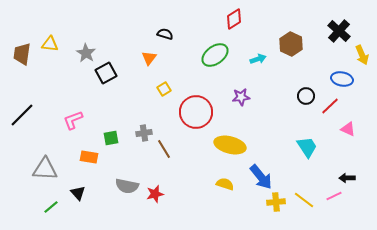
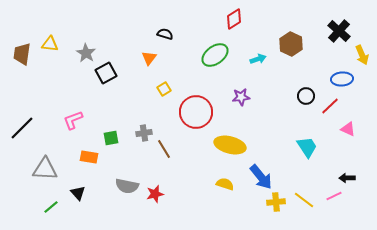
blue ellipse: rotated 15 degrees counterclockwise
black line: moved 13 px down
